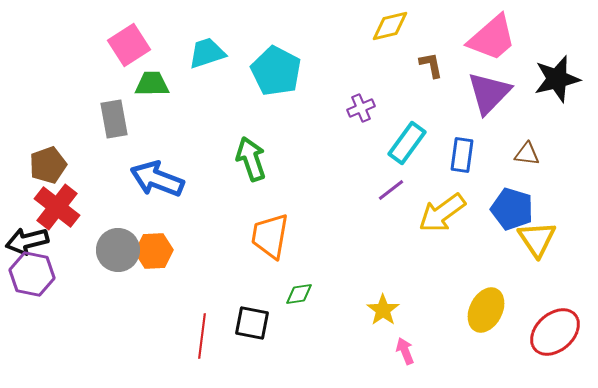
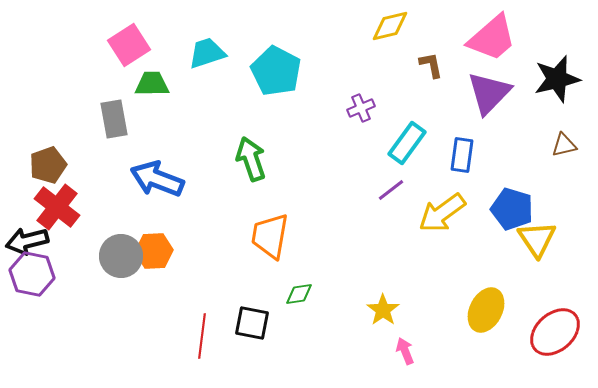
brown triangle: moved 37 px right, 9 px up; rotated 20 degrees counterclockwise
gray circle: moved 3 px right, 6 px down
